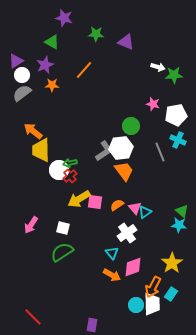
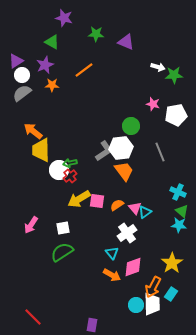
orange line at (84, 70): rotated 12 degrees clockwise
cyan cross at (178, 140): moved 52 px down
pink square at (95, 202): moved 2 px right, 1 px up
white square at (63, 228): rotated 24 degrees counterclockwise
